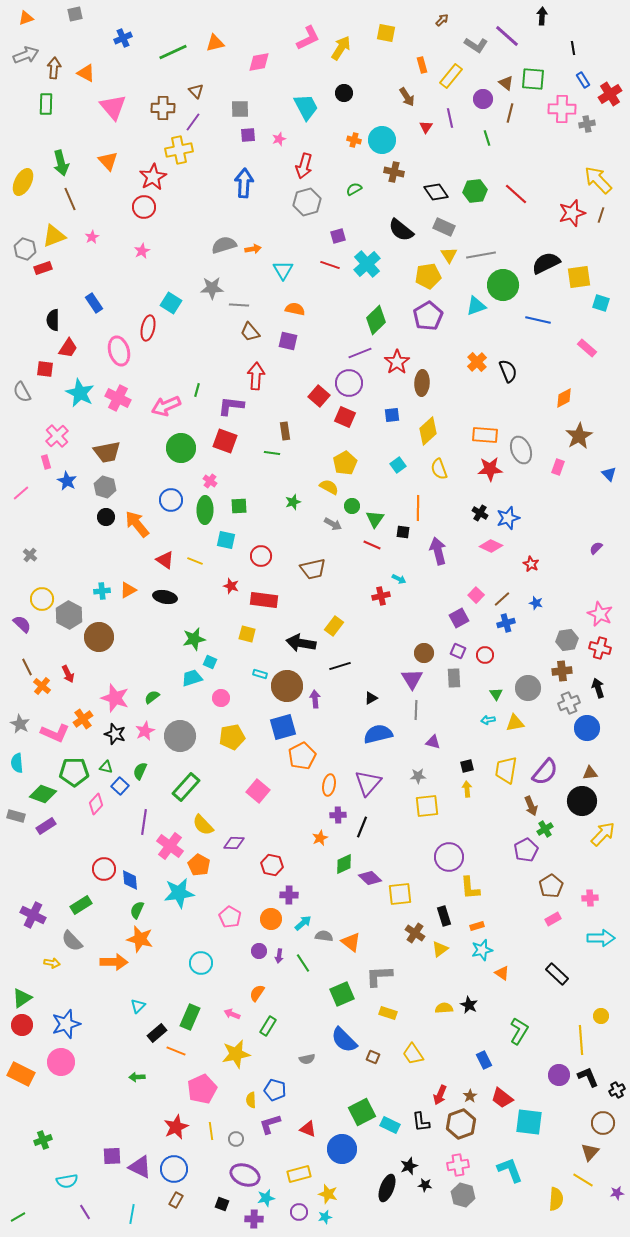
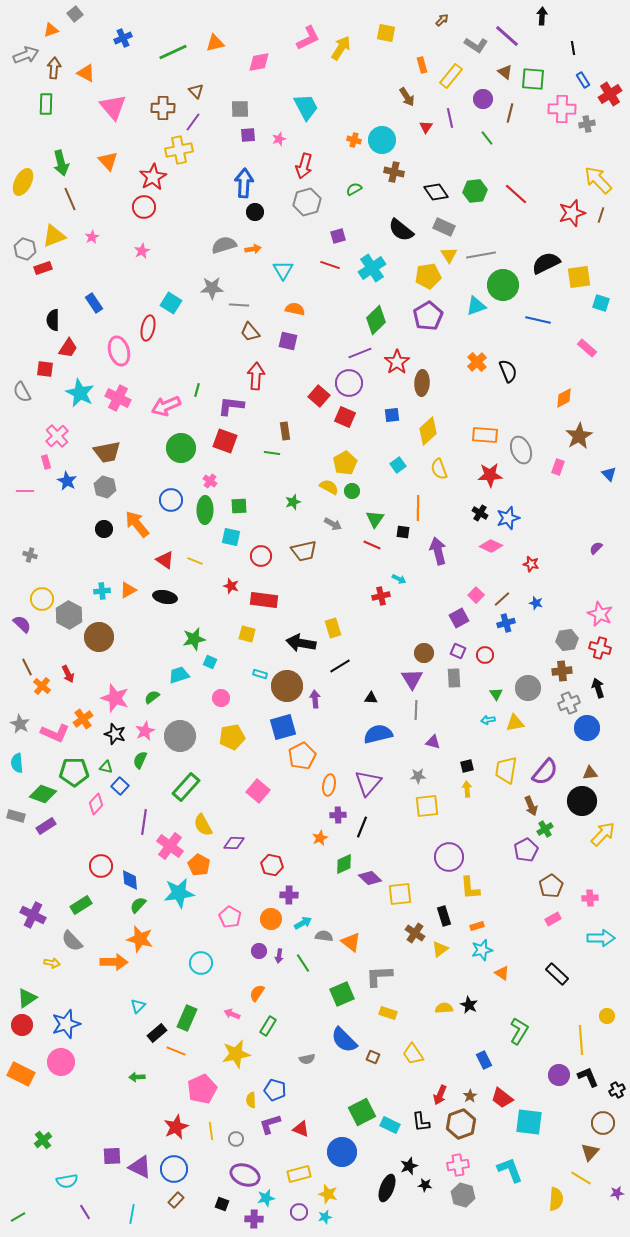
gray square at (75, 14): rotated 28 degrees counterclockwise
orange triangle at (26, 18): moved 25 px right, 12 px down
brown triangle at (506, 83): moved 1 px left, 11 px up
black circle at (344, 93): moved 89 px left, 119 px down
green line at (487, 138): rotated 21 degrees counterclockwise
cyan cross at (367, 264): moved 5 px right, 4 px down; rotated 8 degrees clockwise
red star at (490, 469): moved 6 px down
pink line at (21, 493): moved 4 px right, 2 px up; rotated 42 degrees clockwise
green circle at (352, 506): moved 15 px up
black circle at (106, 517): moved 2 px left, 12 px down
cyan square at (226, 540): moved 5 px right, 3 px up
gray cross at (30, 555): rotated 24 degrees counterclockwise
red star at (531, 564): rotated 14 degrees counterclockwise
brown trapezoid at (313, 569): moved 9 px left, 18 px up
yellow rectangle at (334, 626): moved 1 px left, 2 px down; rotated 54 degrees counterclockwise
black line at (340, 666): rotated 15 degrees counterclockwise
cyan trapezoid at (192, 678): moved 13 px left, 3 px up
black triangle at (371, 698): rotated 32 degrees clockwise
green semicircle at (140, 771): moved 11 px up
yellow semicircle at (203, 825): rotated 15 degrees clockwise
red circle at (104, 869): moved 3 px left, 3 px up
green semicircle at (137, 910): moved 1 px right, 5 px up; rotated 18 degrees clockwise
cyan arrow at (303, 923): rotated 12 degrees clockwise
green triangle at (22, 998): moved 5 px right
yellow circle at (601, 1016): moved 6 px right
green rectangle at (190, 1017): moved 3 px left, 1 px down
red triangle at (308, 1129): moved 7 px left
green cross at (43, 1140): rotated 18 degrees counterclockwise
blue circle at (342, 1149): moved 3 px down
yellow line at (583, 1180): moved 2 px left, 2 px up
brown rectangle at (176, 1200): rotated 14 degrees clockwise
